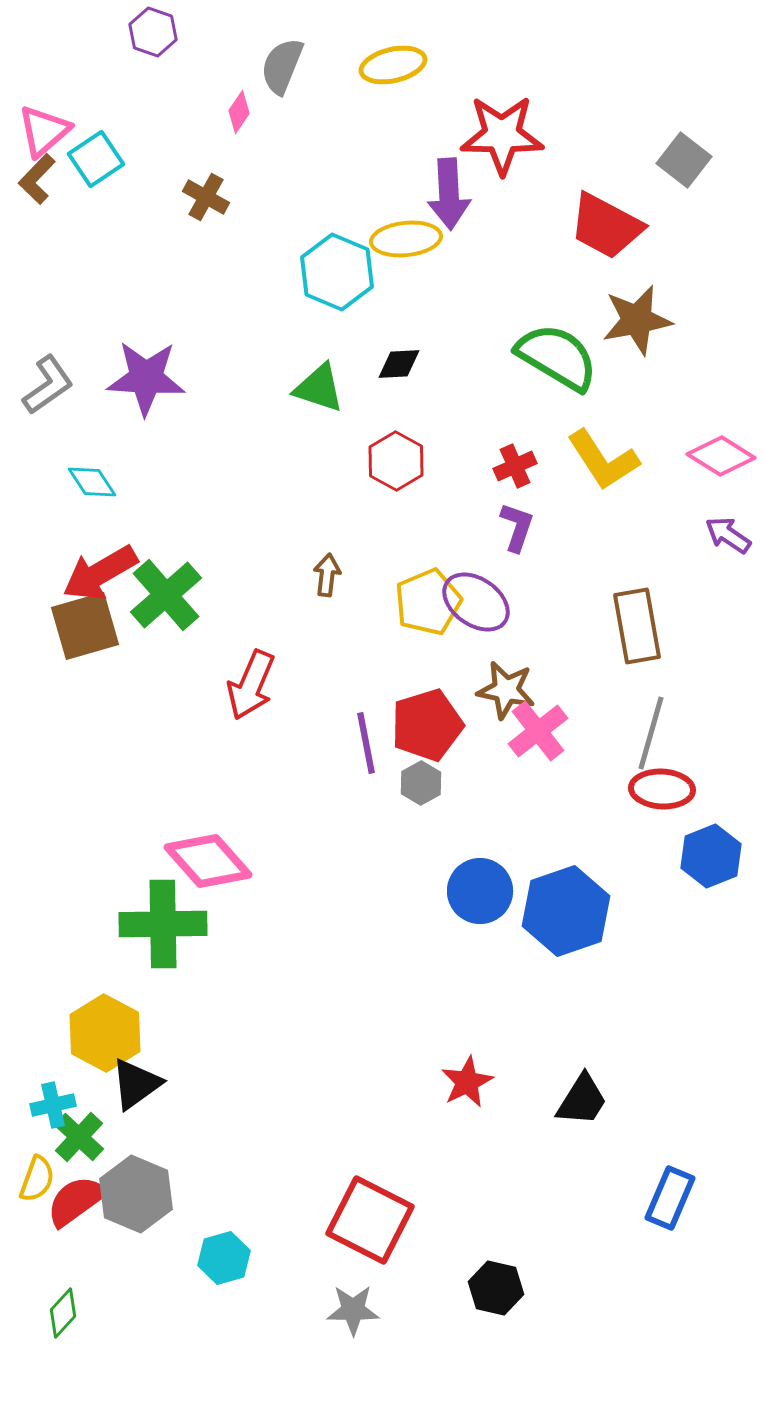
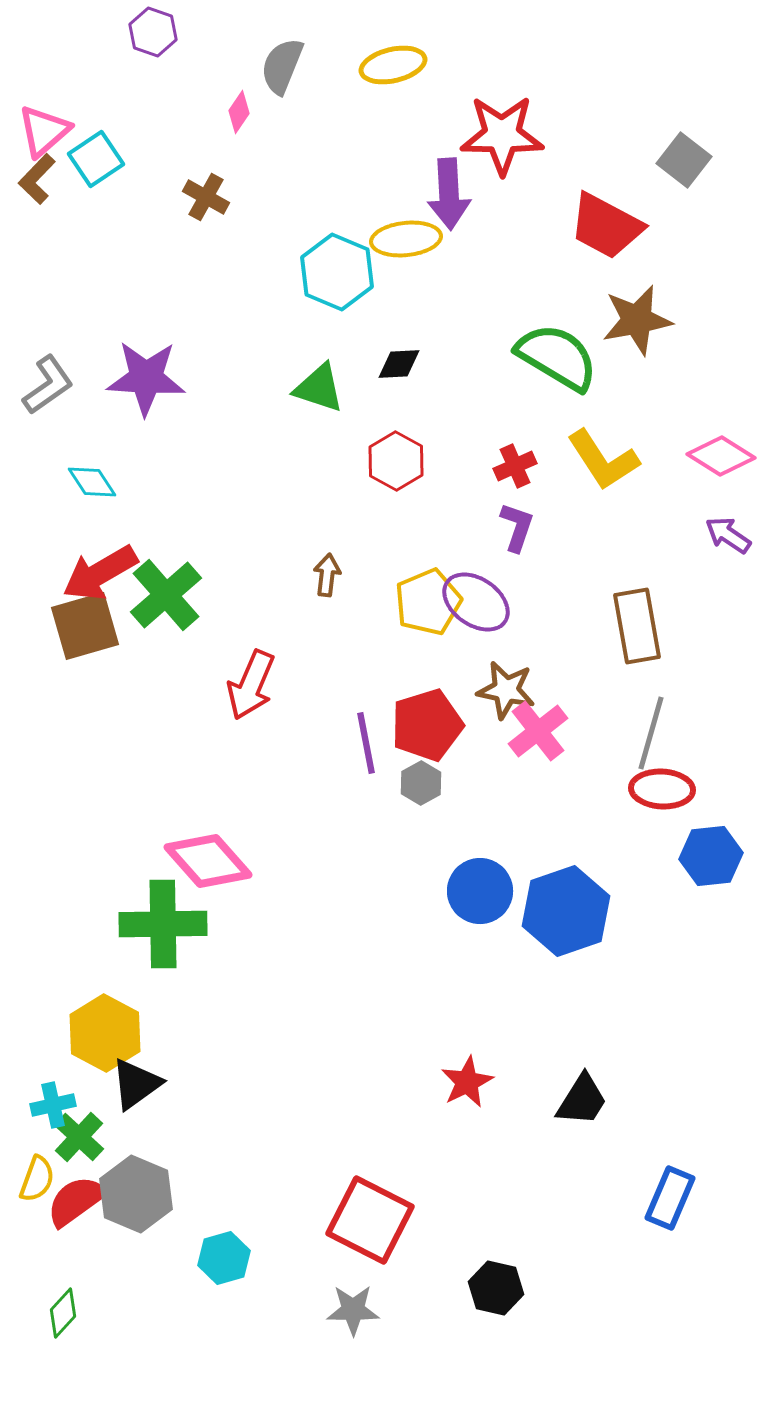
blue hexagon at (711, 856): rotated 16 degrees clockwise
